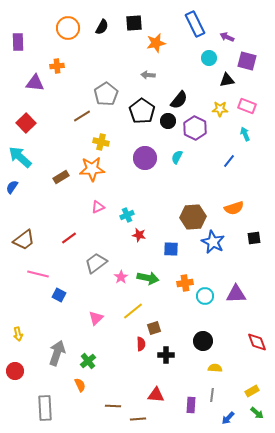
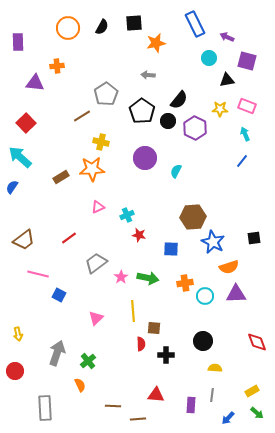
cyan semicircle at (177, 157): moved 1 px left, 14 px down
blue line at (229, 161): moved 13 px right
orange semicircle at (234, 208): moved 5 px left, 59 px down
yellow line at (133, 311): rotated 55 degrees counterclockwise
brown square at (154, 328): rotated 24 degrees clockwise
